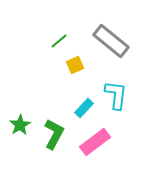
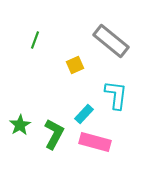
green line: moved 24 px left, 1 px up; rotated 30 degrees counterclockwise
cyan rectangle: moved 6 px down
pink rectangle: rotated 52 degrees clockwise
